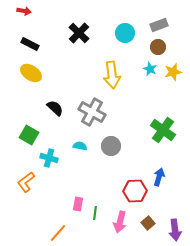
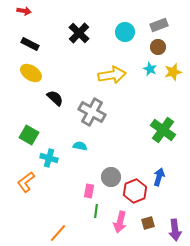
cyan circle: moved 1 px up
yellow arrow: rotated 92 degrees counterclockwise
black semicircle: moved 10 px up
gray circle: moved 31 px down
red hexagon: rotated 20 degrees counterclockwise
pink rectangle: moved 11 px right, 13 px up
green line: moved 1 px right, 2 px up
brown square: rotated 24 degrees clockwise
